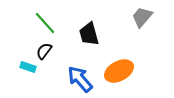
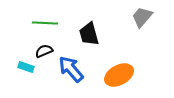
green line: rotated 45 degrees counterclockwise
black semicircle: rotated 30 degrees clockwise
cyan rectangle: moved 2 px left
orange ellipse: moved 4 px down
blue arrow: moved 9 px left, 10 px up
